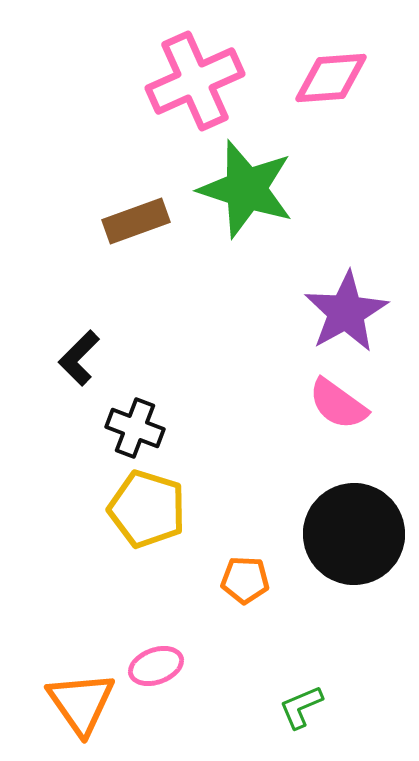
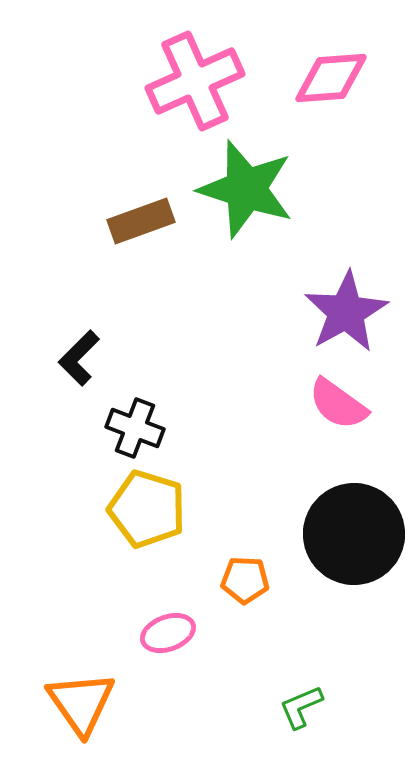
brown rectangle: moved 5 px right
pink ellipse: moved 12 px right, 33 px up
